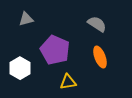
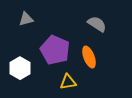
orange ellipse: moved 11 px left
